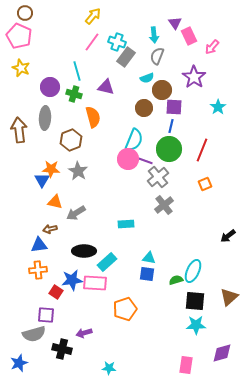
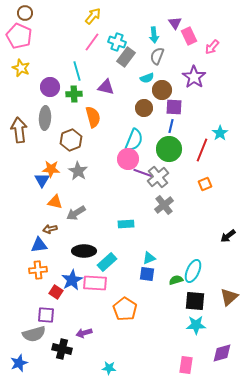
green cross at (74, 94): rotated 21 degrees counterclockwise
cyan star at (218, 107): moved 2 px right, 26 px down
purple line at (143, 160): moved 13 px down
cyan triangle at (149, 258): rotated 32 degrees counterclockwise
blue star at (72, 280): rotated 20 degrees counterclockwise
orange pentagon at (125, 309): rotated 20 degrees counterclockwise
